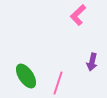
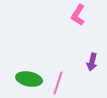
pink L-shape: rotated 15 degrees counterclockwise
green ellipse: moved 3 px right, 3 px down; rotated 45 degrees counterclockwise
